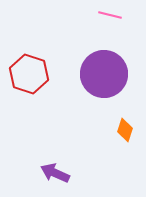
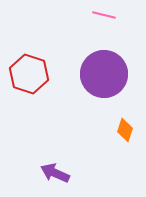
pink line: moved 6 px left
